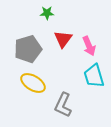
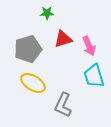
red triangle: rotated 36 degrees clockwise
